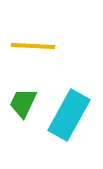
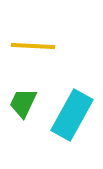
cyan rectangle: moved 3 px right
